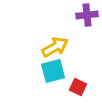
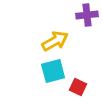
yellow arrow: moved 6 px up
